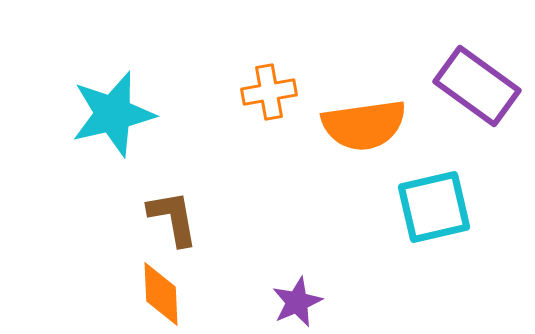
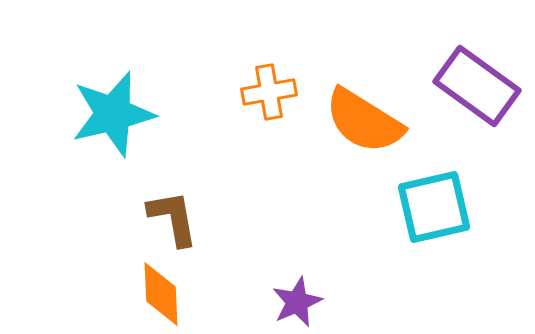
orange semicircle: moved 4 px up; rotated 40 degrees clockwise
